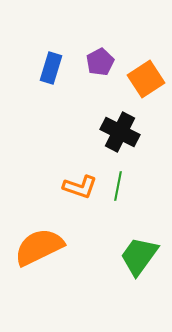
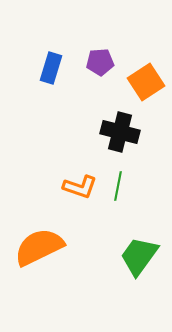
purple pentagon: rotated 24 degrees clockwise
orange square: moved 3 px down
black cross: rotated 12 degrees counterclockwise
